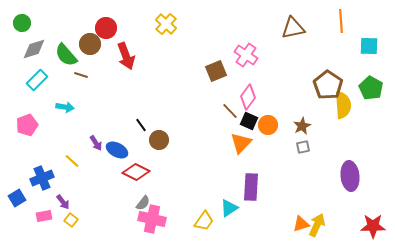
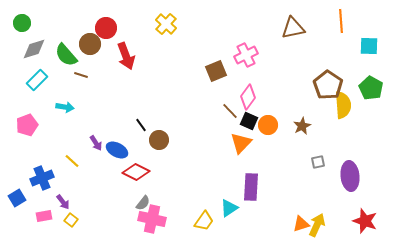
pink cross at (246, 55): rotated 30 degrees clockwise
gray square at (303, 147): moved 15 px right, 15 px down
red star at (373, 226): moved 8 px left, 5 px up; rotated 20 degrees clockwise
